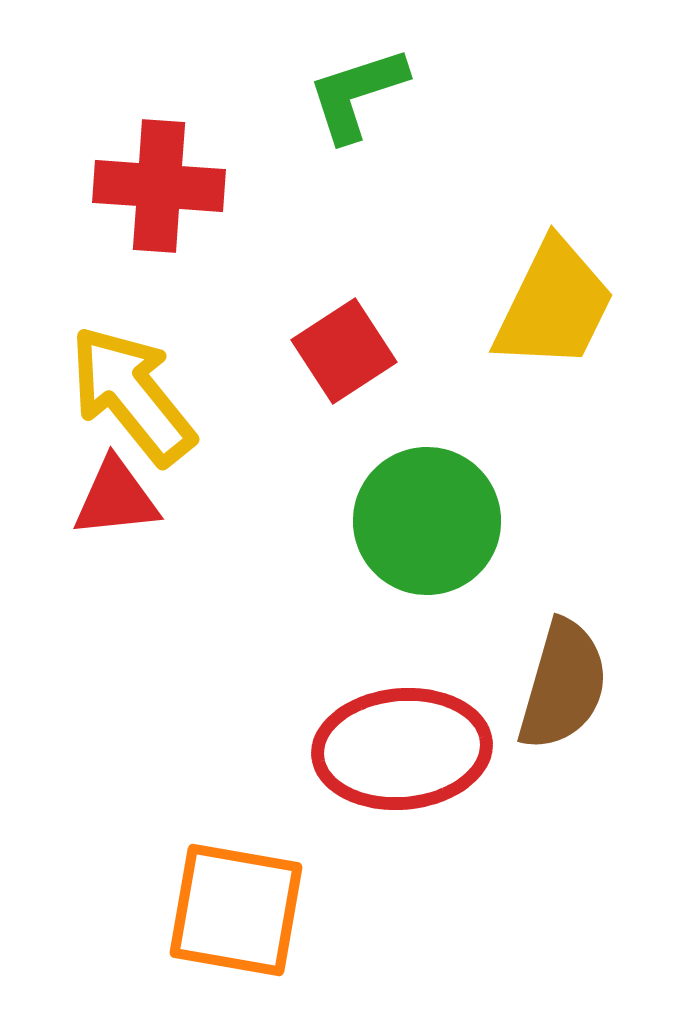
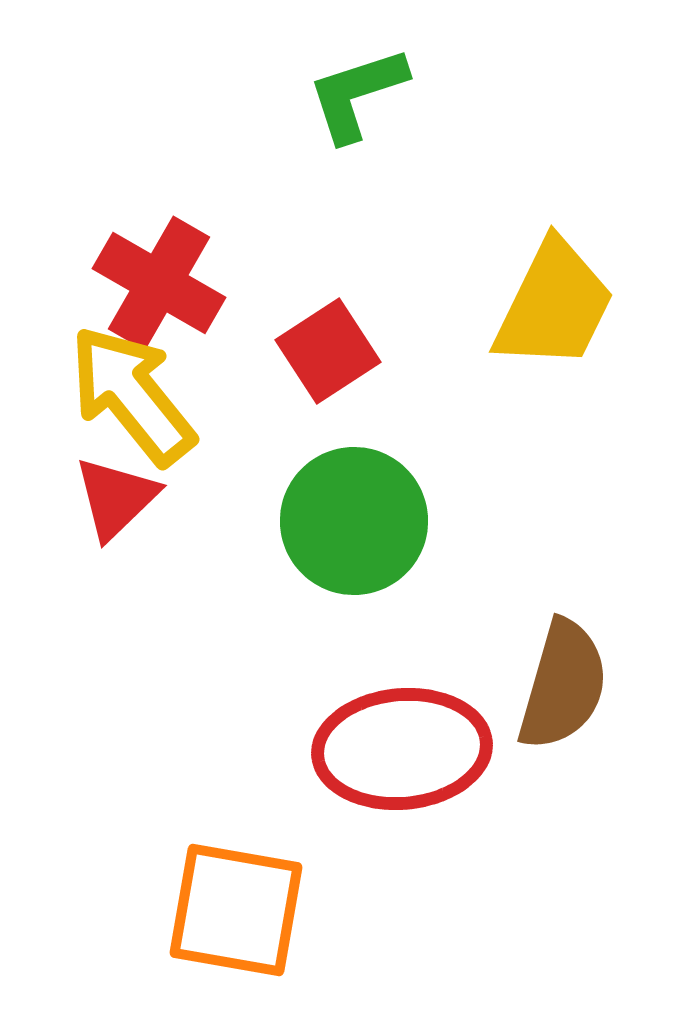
red cross: moved 97 px down; rotated 26 degrees clockwise
red square: moved 16 px left
red triangle: rotated 38 degrees counterclockwise
green circle: moved 73 px left
